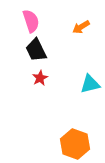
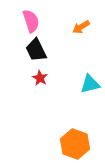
red star: rotated 14 degrees counterclockwise
